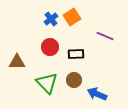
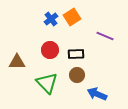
red circle: moved 3 px down
brown circle: moved 3 px right, 5 px up
